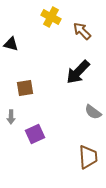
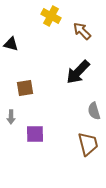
yellow cross: moved 1 px up
gray semicircle: moved 1 px right, 1 px up; rotated 36 degrees clockwise
purple square: rotated 24 degrees clockwise
brown trapezoid: moved 13 px up; rotated 10 degrees counterclockwise
